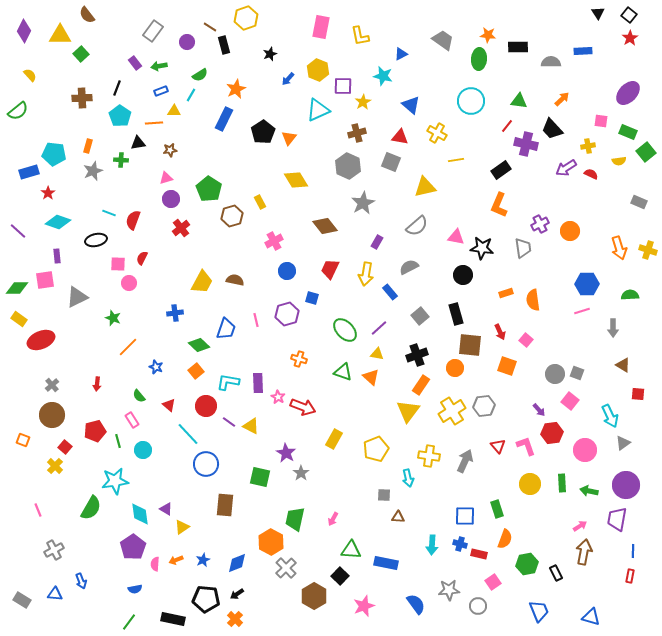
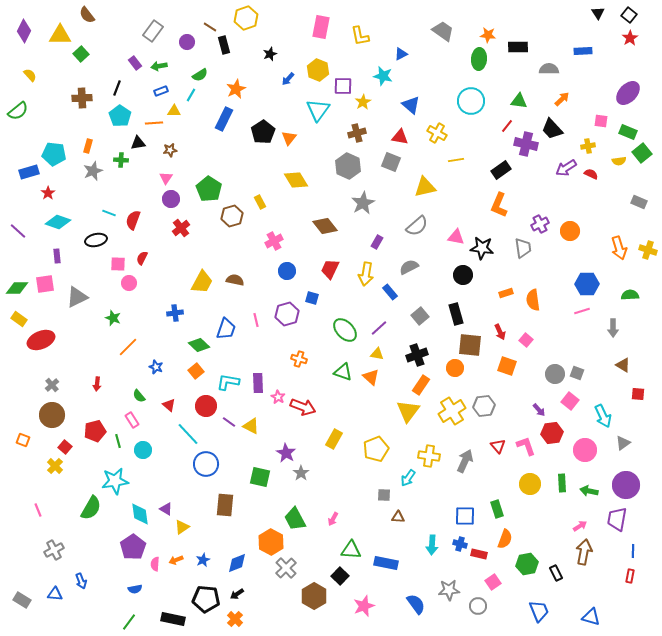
gray trapezoid at (443, 40): moved 9 px up
gray semicircle at (551, 62): moved 2 px left, 7 px down
cyan triangle at (318, 110): rotated 30 degrees counterclockwise
green square at (646, 152): moved 4 px left, 1 px down
pink triangle at (166, 178): rotated 40 degrees counterclockwise
pink square at (45, 280): moved 4 px down
cyan arrow at (610, 416): moved 7 px left
cyan arrow at (408, 478): rotated 48 degrees clockwise
green trapezoid at (295, 519): rotated 40 degrees counterclockwise
